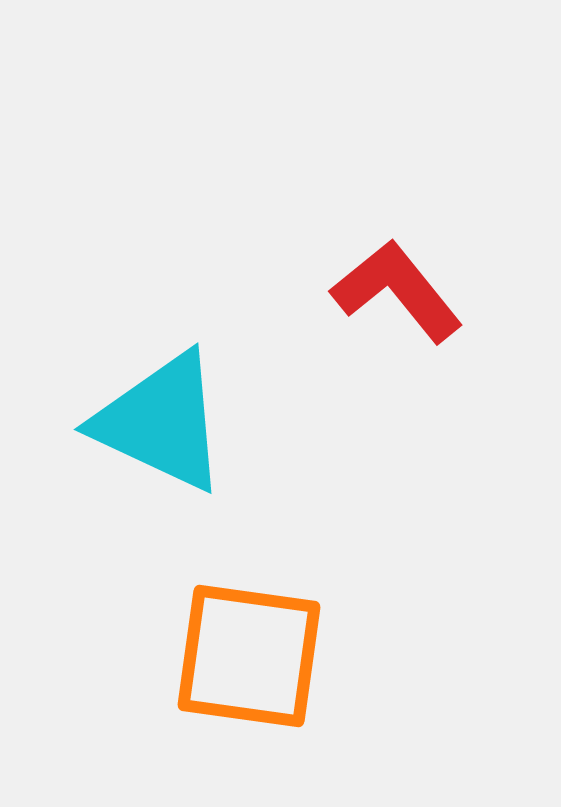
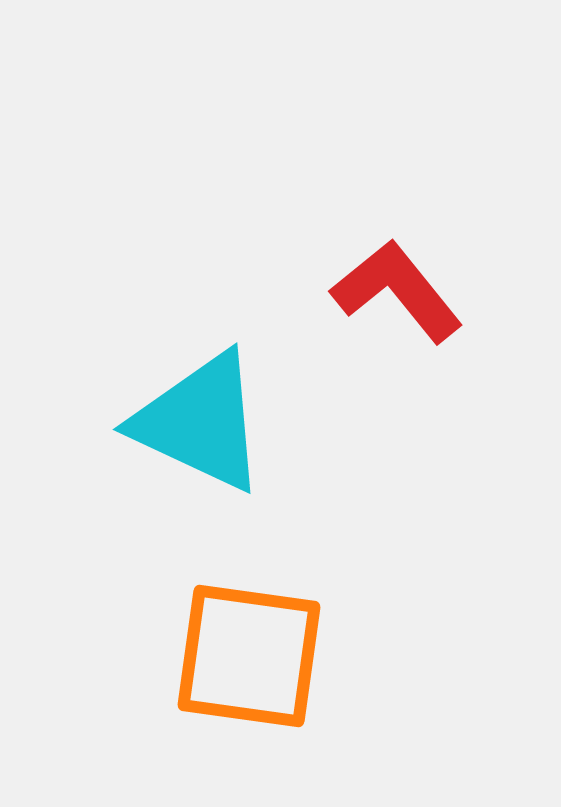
cyan triangle: moved 39 px right
